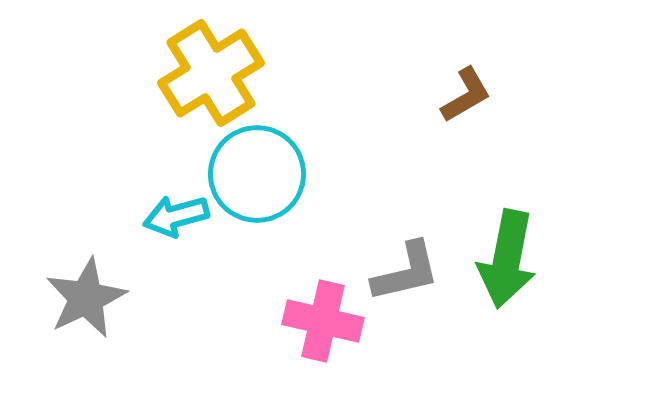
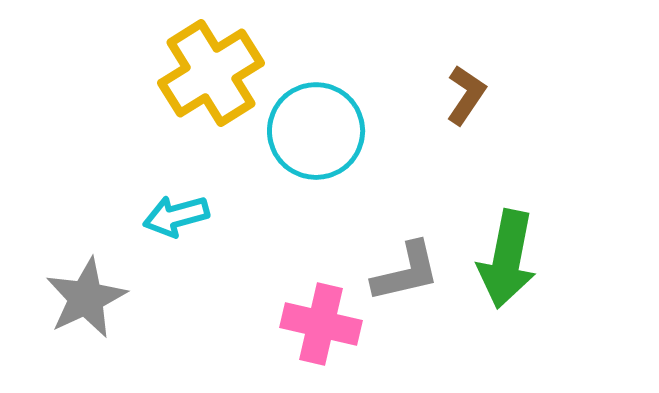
brown L-shape: rotated 26 degrees counterclockwise
cyan circle: moved 59 px right, 43 px up
pink cross: moved 2 px left, 3 px down
